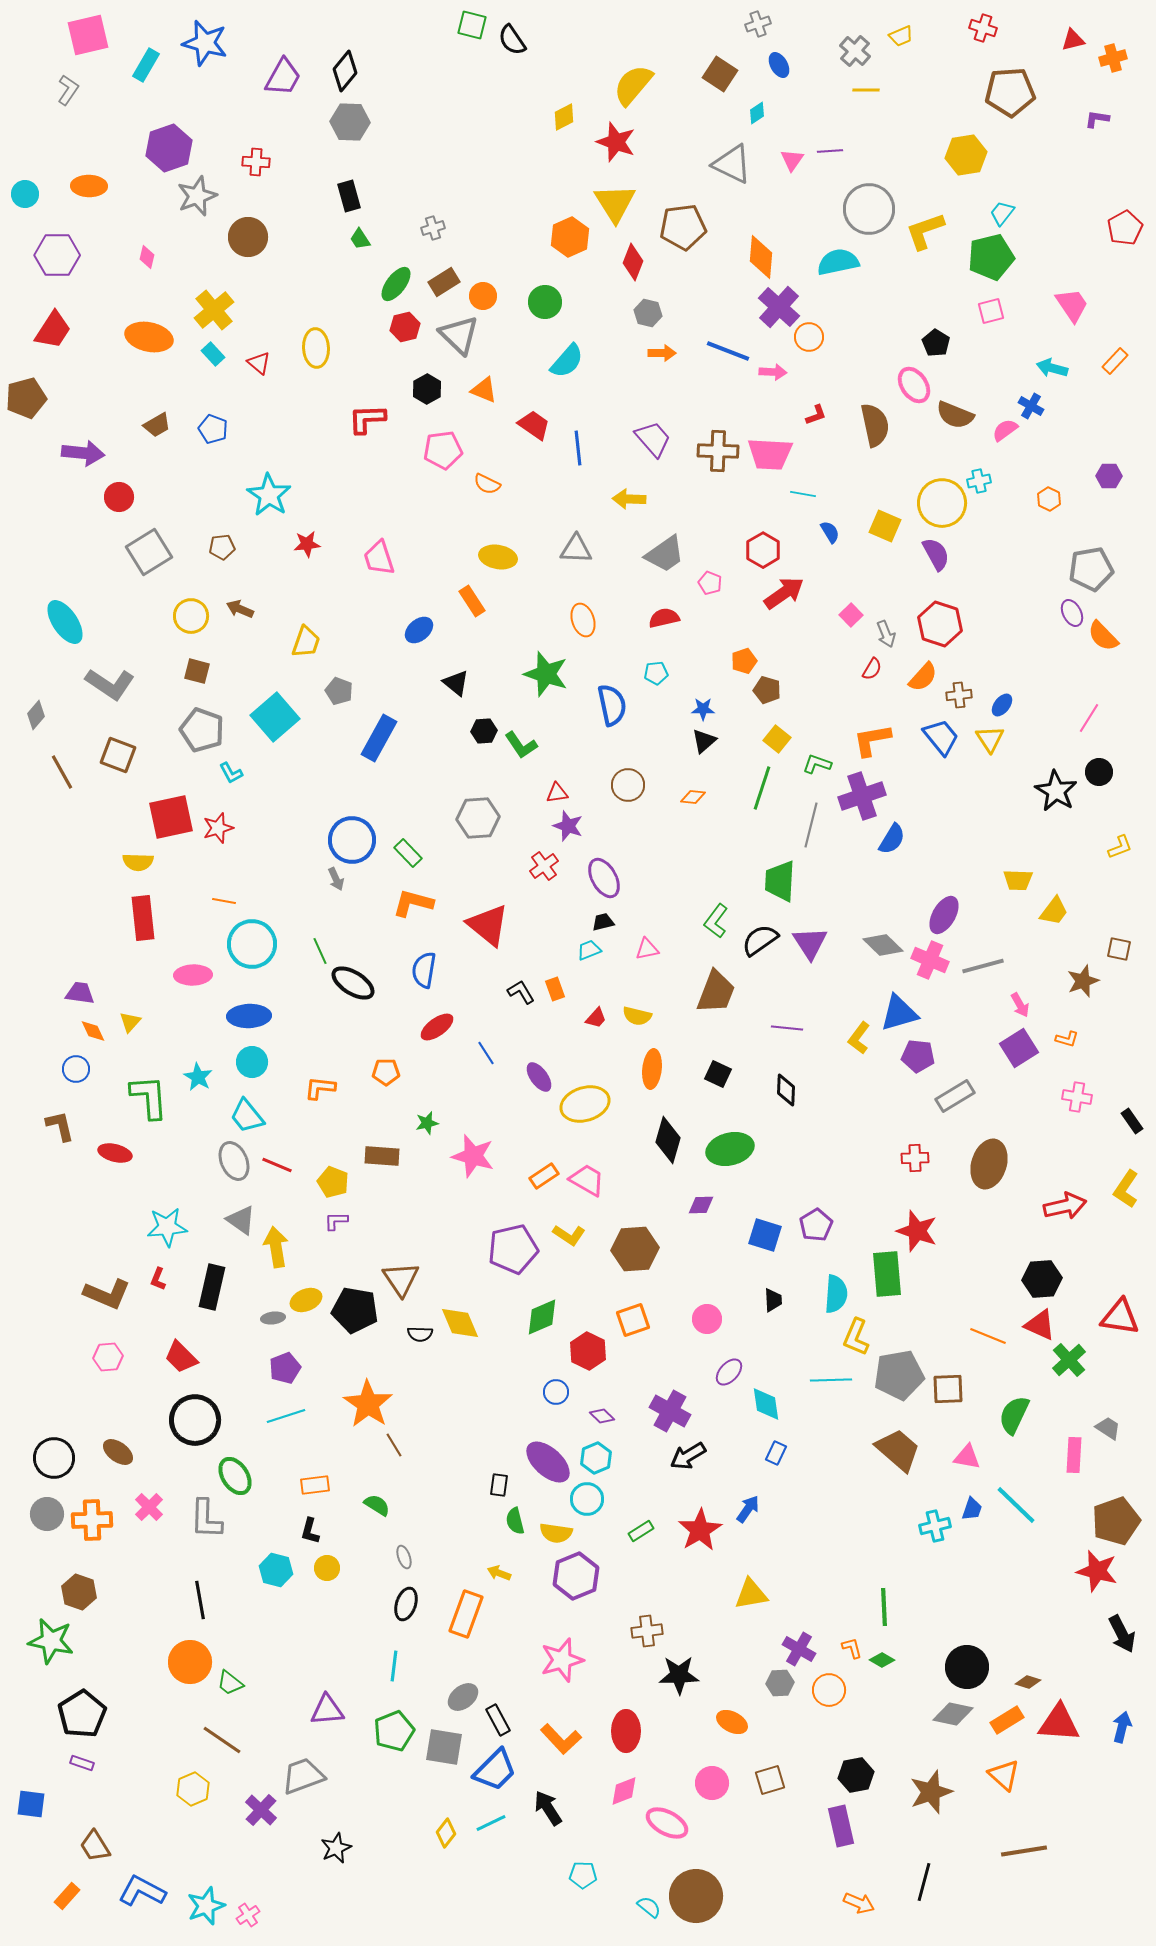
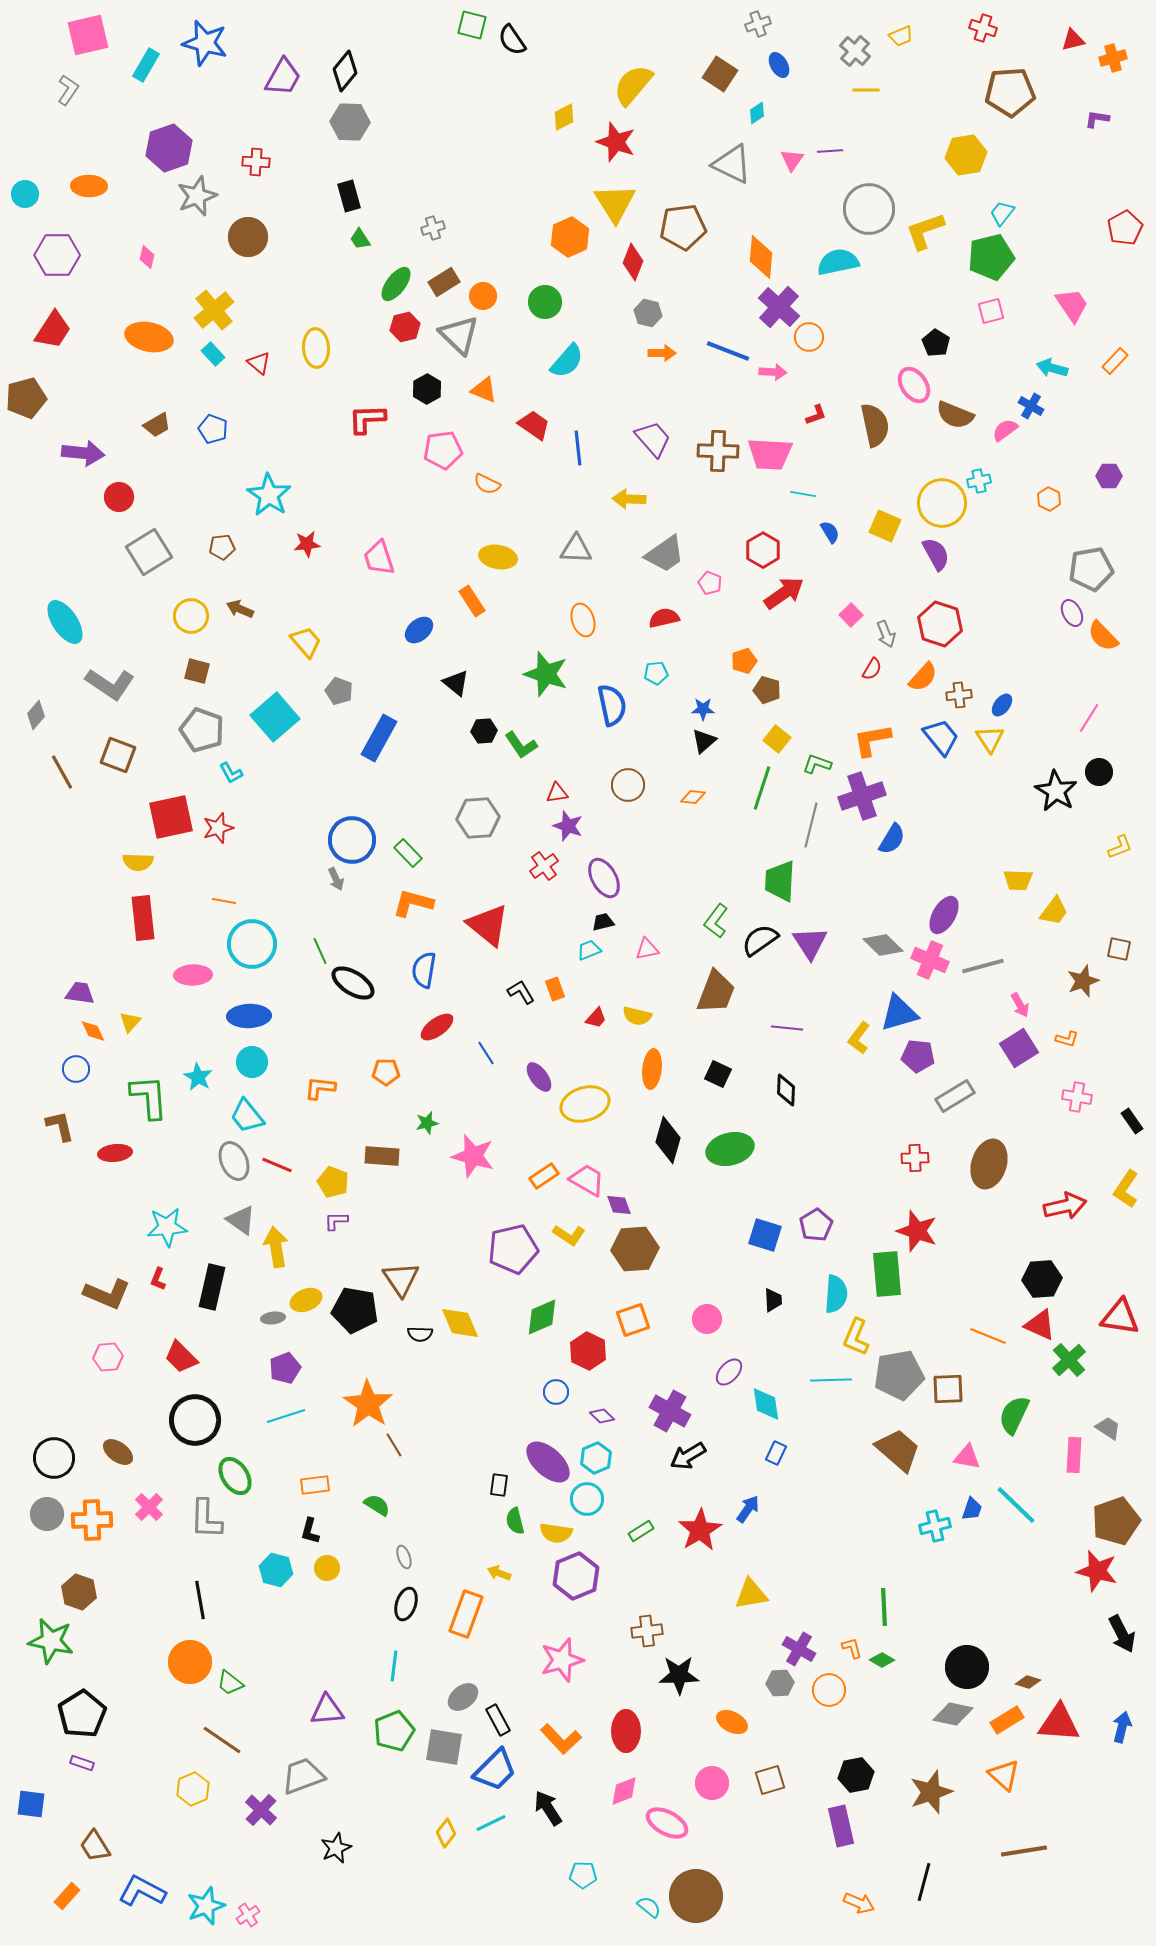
yellow trapezoid at (306, 642): rotated 60 degrees counterclockwise
red ellipse at (115, 1153): rotated 20 degrees counterclockwise
purple diamond at (701, 1205): moved 82 px left; rotated 72 degrees clockwise
